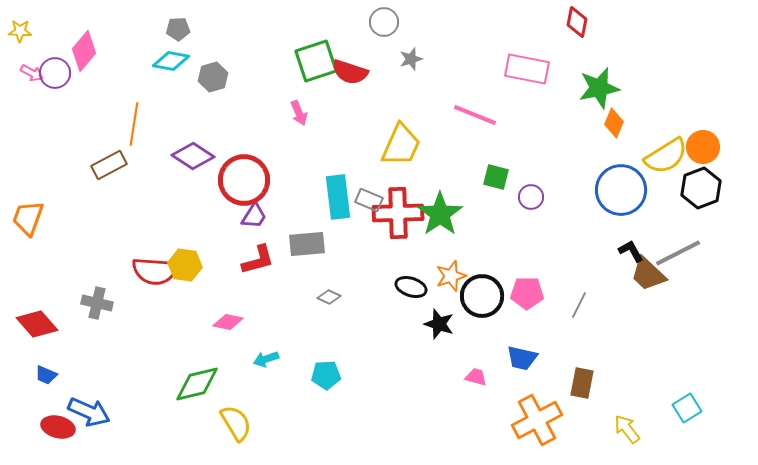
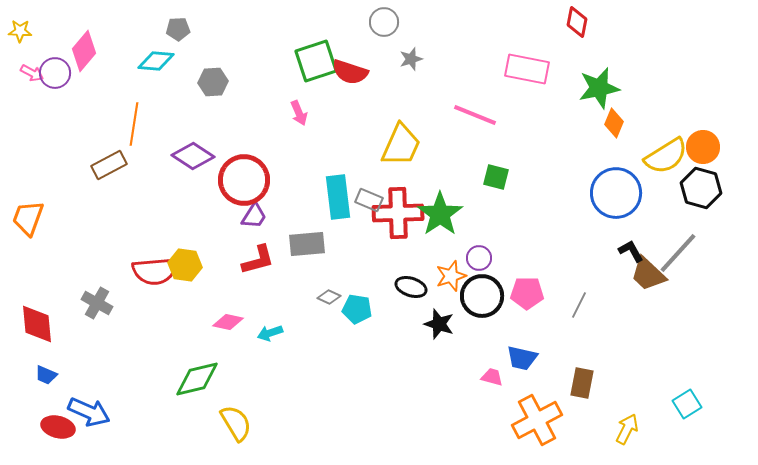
cyan diamond at (171, 61): moved 15 px left; rotated 6 degrees counterclockwise
gray hexagon at (213, 77): moved 5 px down; rotated 12 degrees clockwise
black hexagon at (701, 188): rotated 24 degrees counterclockwise
blue circle at (621, 190): moved 5 px left, 3 px down
purple circle at (531, 197): moved 52 px left, 61 px down
gray line at (678, 253): rotated 21 degrees counterclockwise
red semicircle at (155, 271): rotated 9 degrees counterclockwise
gray cross at (97, 303): rotated 16 degrees clockwise
red diamond at (37, 324): rotated 36 degrees clockwise
cyan arrow at (266, 359): moved 4 px right, 26 px up
cyan pentagon at (326, 375): moved 31 px right, 66 px up; rotated 12 degrees clockwise
pink trapezoid at (476, 377): moved 16 px right
green diamond at (197, 384): moved 5 px up
cyan square at (687, 408): moved 4 px up
yellow arrow at (627, 429): rotated 64 degrees clockwise
